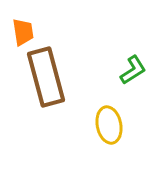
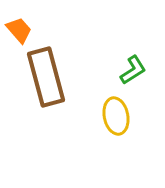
orange trapezoid: moved 4 px left, 2 px up; rotated 32 degrees counterclockwise
yellow ellipse: moved 7 px right, 9 px up
